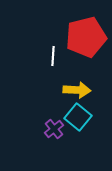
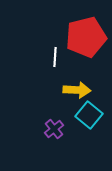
white line: moved 2 px right, 1 px down
cyan square: moved 11 px right, 2 px up
